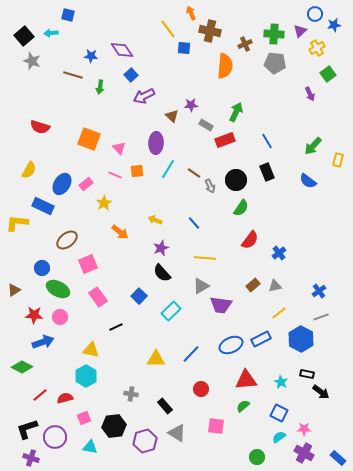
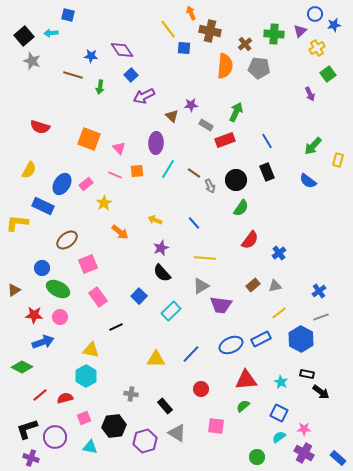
brown cross at (245, 44): rotated 16 degrees counterclockwise
gray pentagon at (275, 63): moved 16 px left, 5 px down
